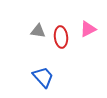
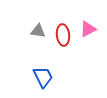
red ellipse: moved 2 px right, 2 px up
blue trapezoid: rotated 15 degrees clockwise
